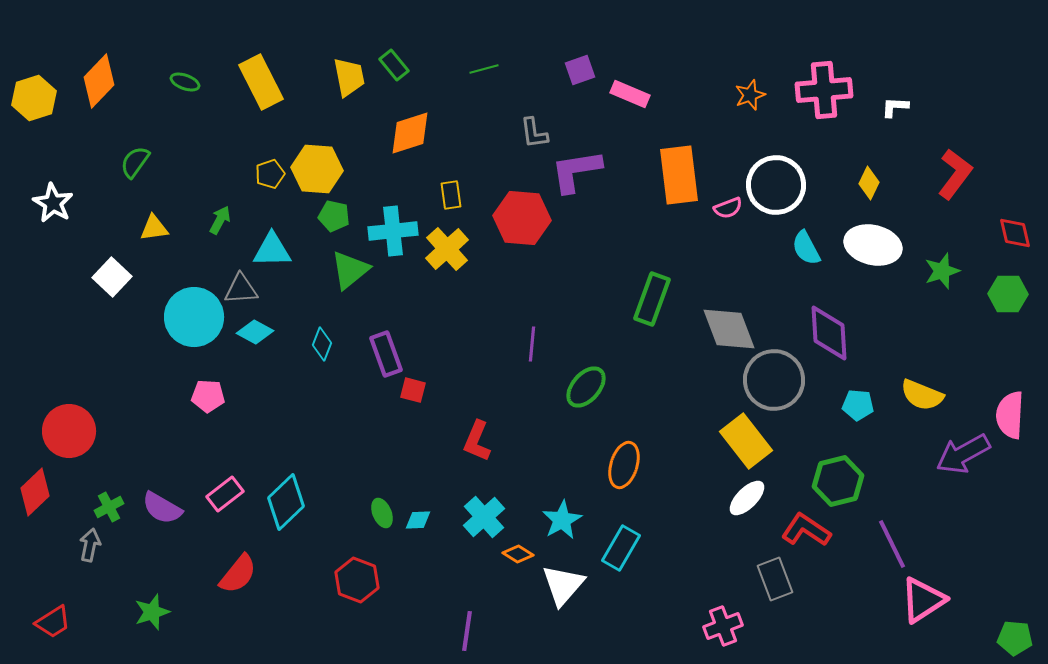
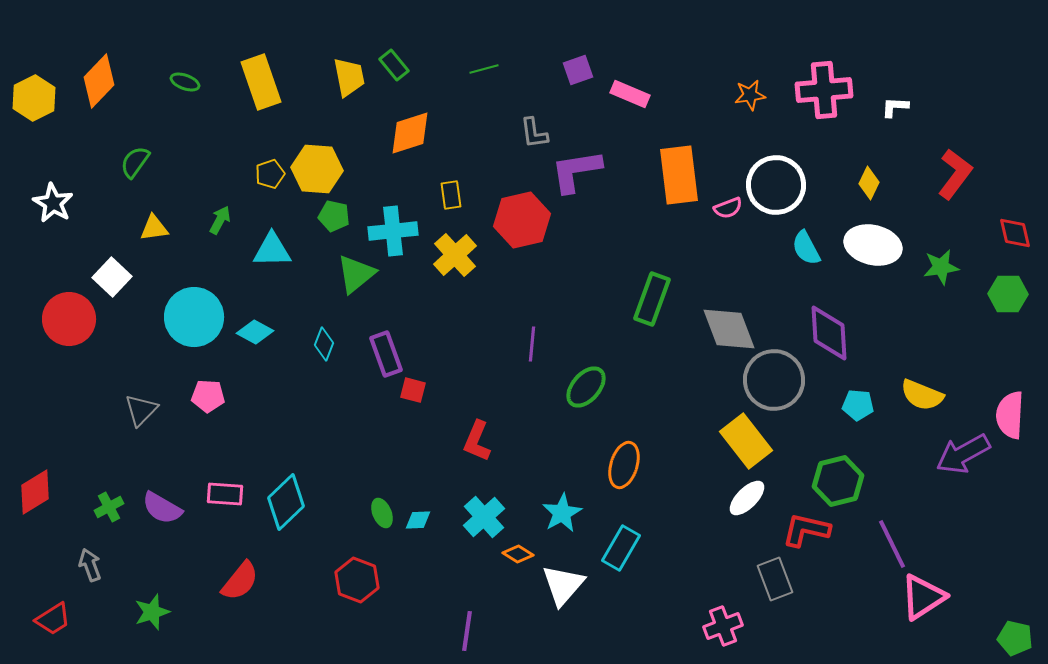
purple square at (580, 70): moved 2 px left
yellow rectangle at (261, 82): rotated 8 degrees clockwise
orange star at (750, 95): rotated 12 degrees clockwise
yellow hexagon at (34, 98): rotated 9 degrees counterclockwise
red hexagon at (522, 218): moved 2 px down; rotated 18 degrees counterclockwise
yellow cross at (447, 249): moved 8 px right, 6 px down
green triangle at (350, 270): moved 6 px right, 4 px down
green star at (942, 271): moved 1 px left, 4 px up; rotated 9 degrees clockwise
gray triangle at (241, 289): moved 100 px left, 121 px down; rotated 42 degrees counterclockwise
cyan diamond at (322, 344): moved 2 px right
red circle at (69, 431): moved 112 px up
red diamond at (35, 492): rotated 12 degrees clockwise
pink rectangle at (225, 494): rotated 42 degrees clockwise
cyan star at (562, 520): moved 7 px up
red L-shape at (806, 530): rotated 21 degrees counterclockwise
gray arrow at (90, 545): moved 20 px down; rotated 32 degrees counterclockwise
red semicircle at (238, 574): moved 2 px right, 7 px down
pink triangle at (923, 600): moved 3 px up
red trapezoid at (53, 622): moved 3 px up
green pentagon at (1015, 638): rotated 8 degrees clockwise
